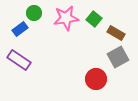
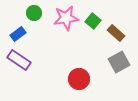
green square: moved 1 px left, 2 px down
blue rectangle: moved 2 px left, 5 px down
brown rectangle: rotated 12 degrees clockwise
gray square: moved 1 px right, 5 px down
red circle: moved 17 px left
